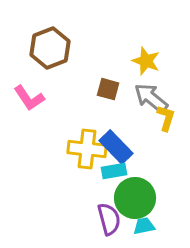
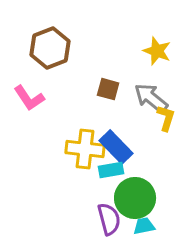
yellow star: moved 11 px right, 10 px up
yellow cross: moved 2 px left
cyan rectangle: moved 3 px left, 1 px up
